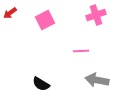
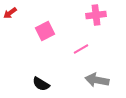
pink cross: rotated 12 degrees clockwise
pink square: moved 11 px down
pink line: moved 2 px up; rotated 28 degrees counterclockwise
